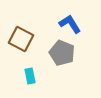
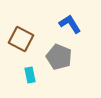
gray pentagon: moved 3 px left, 4 px down
cyan rectangle: moved 1 px up
